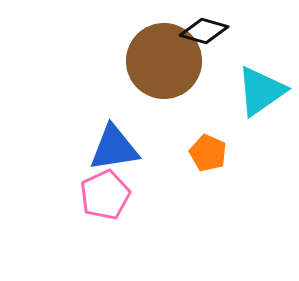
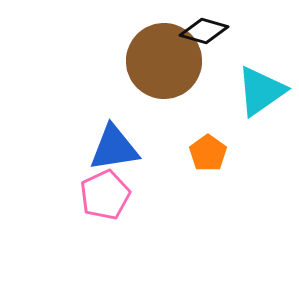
orange pentagon: rotated 12 degrees clockwise
